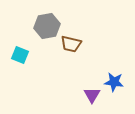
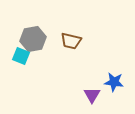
gray hexagon: moved 14 px left, 13 px down
brown trapezoid: moved 3 px up
cyan square: moved 1 px right, 1 px down
